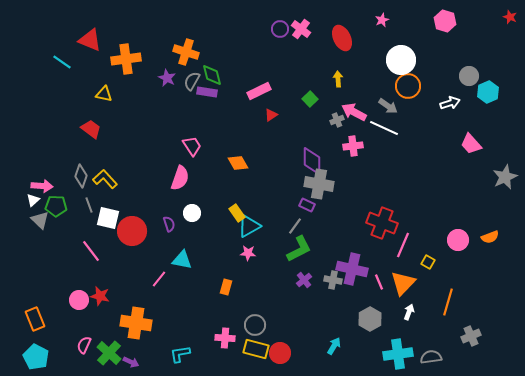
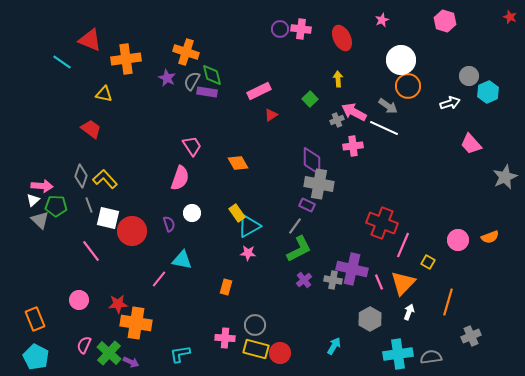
pink cross at (301, 29): rotated 30 degrees counterclockwise
red star at (100, 296): moved 18 px right, 8 px down; rotated 18 degrees counterclockwise
